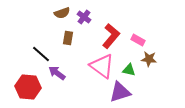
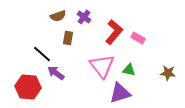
brown semicircle: moved 4 px left, 3 px down
red L-shape: moved 3 px right, 4 px up
pink rectangle: moved 2 px up
black line: moved 1 px right
brown star: moved 19 px right, 14 px down
pink triangle: rotated 16 degrees clockwise
purple arrow: moved 1 px left
purple triangle: moved 1 px down
